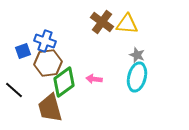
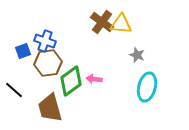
yellow triangle: moved 6 px left
cyan ellipse: moved 10 px right, 10 px down
green diamond: moved 7 px right, 1 px up
